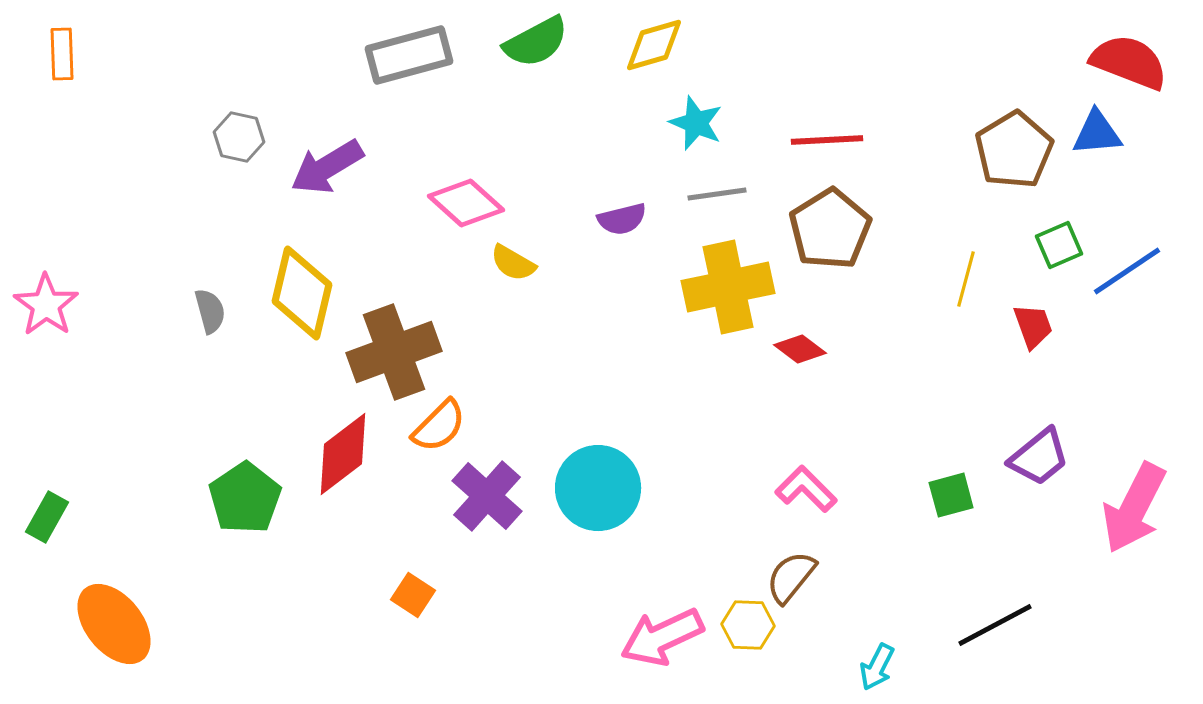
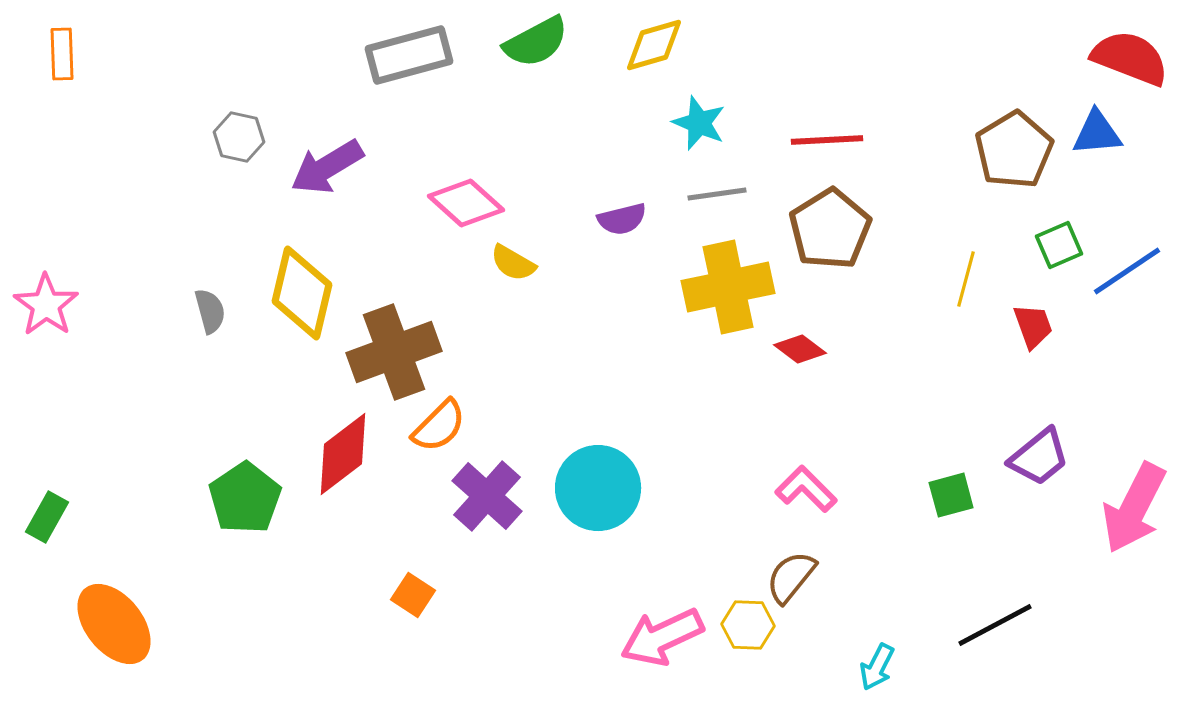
red semicircle at (1129, 62): moved 1 px right, 4 px up
cyan star at (696, 123): moved 3 px right
